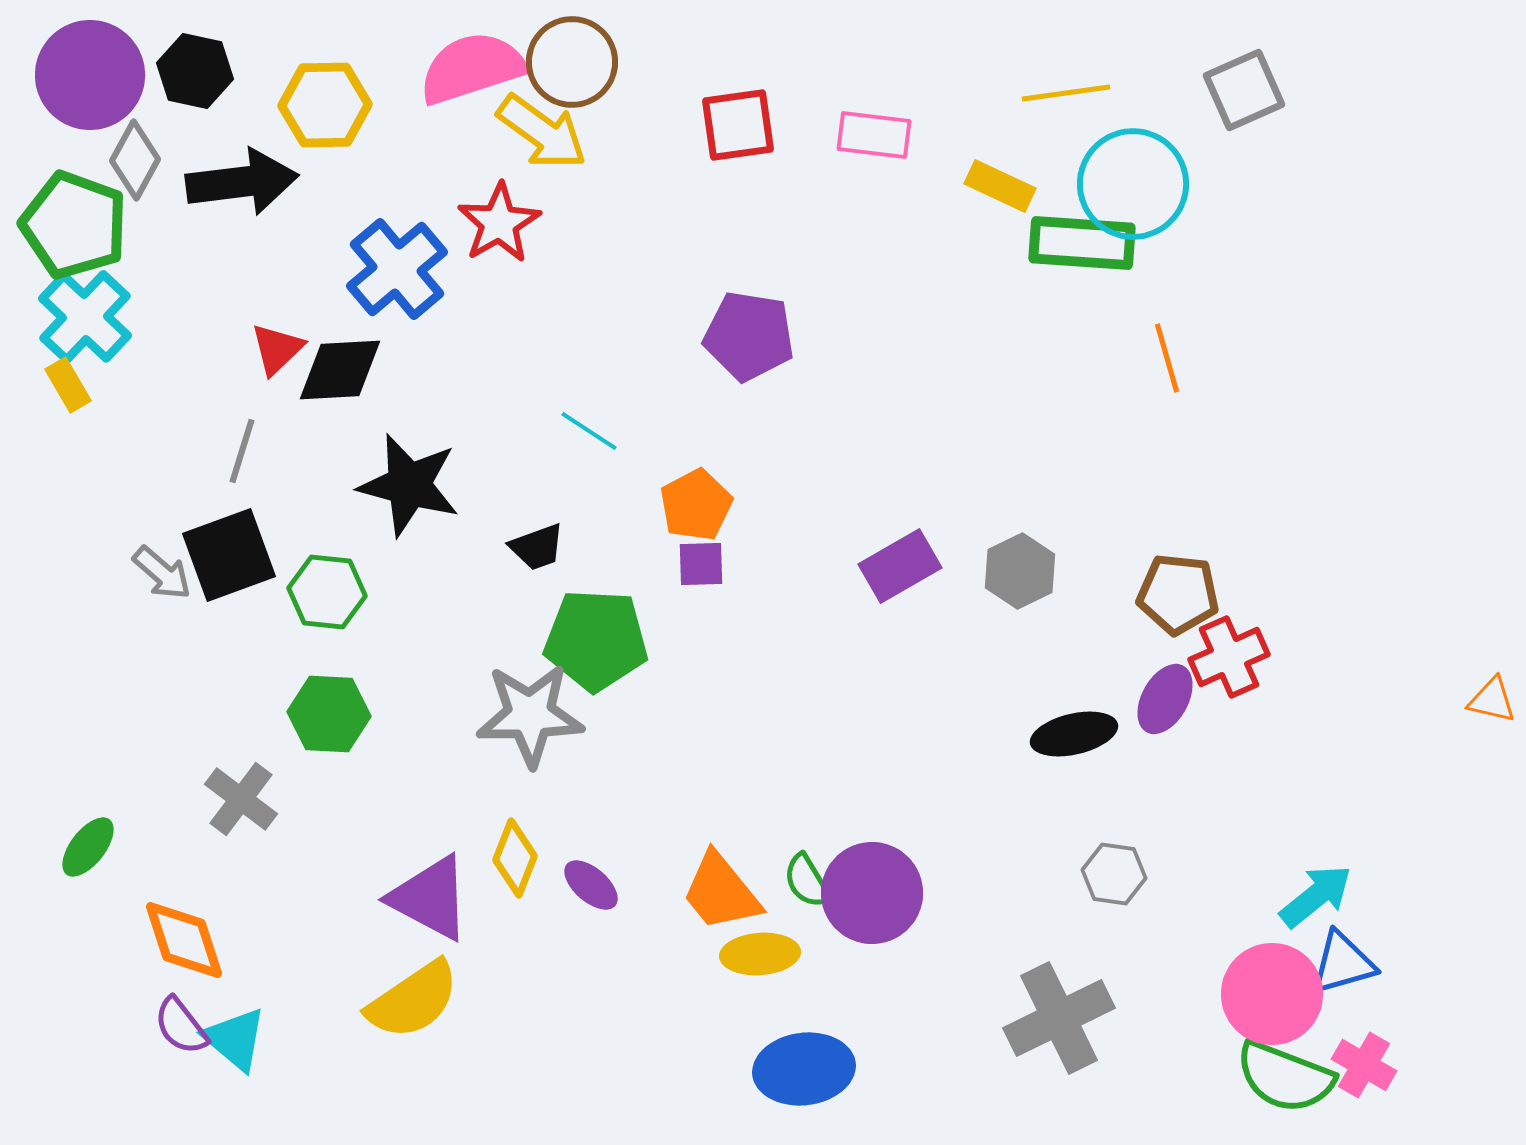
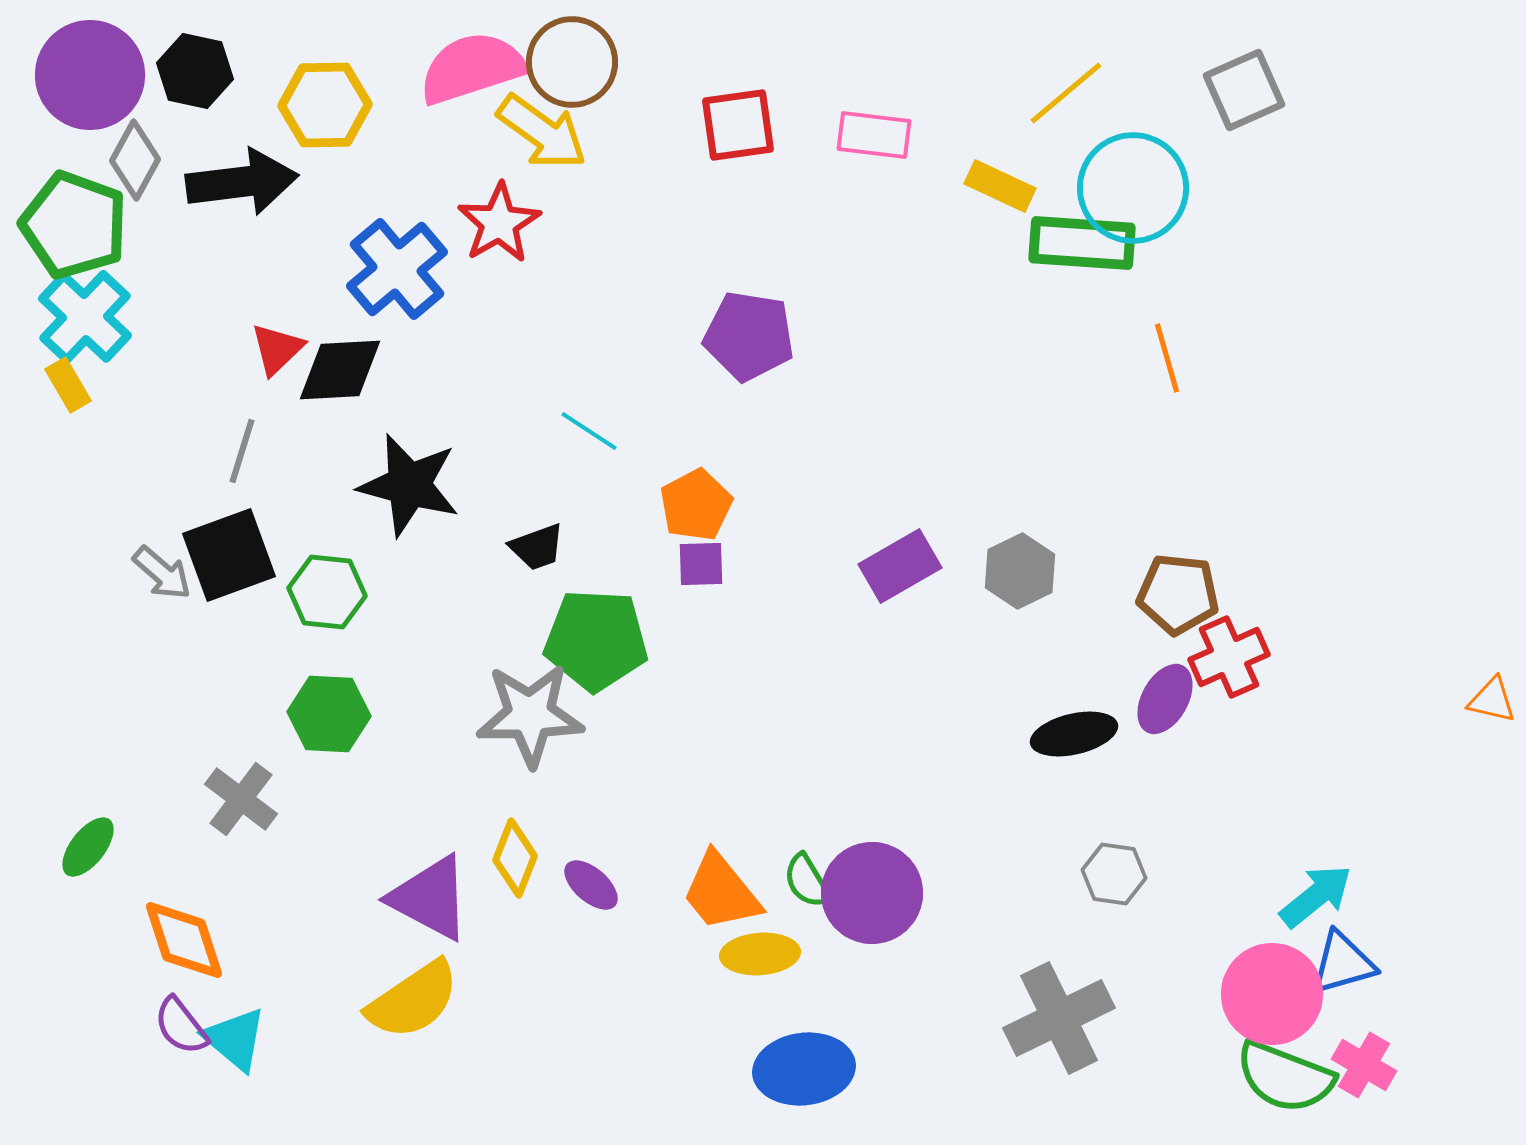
yellow line at (1066, 93): rotated 32 degrees counterclockwise
cyan circle at (1133, 184): moved 4 px down
